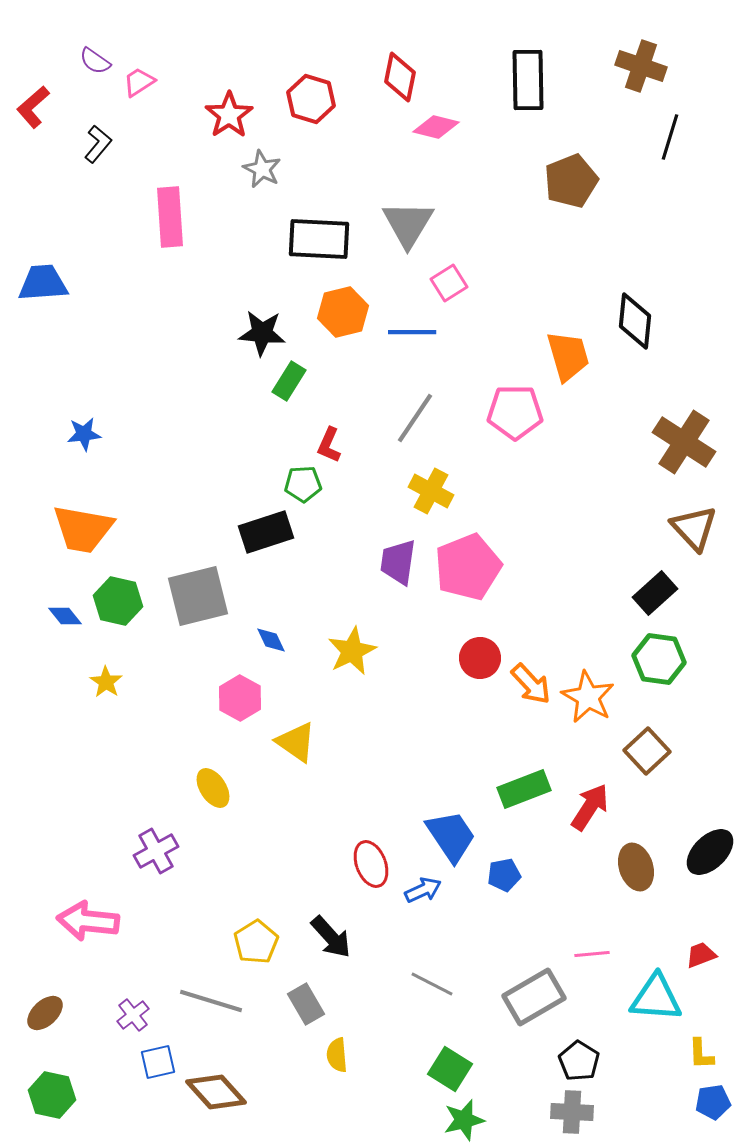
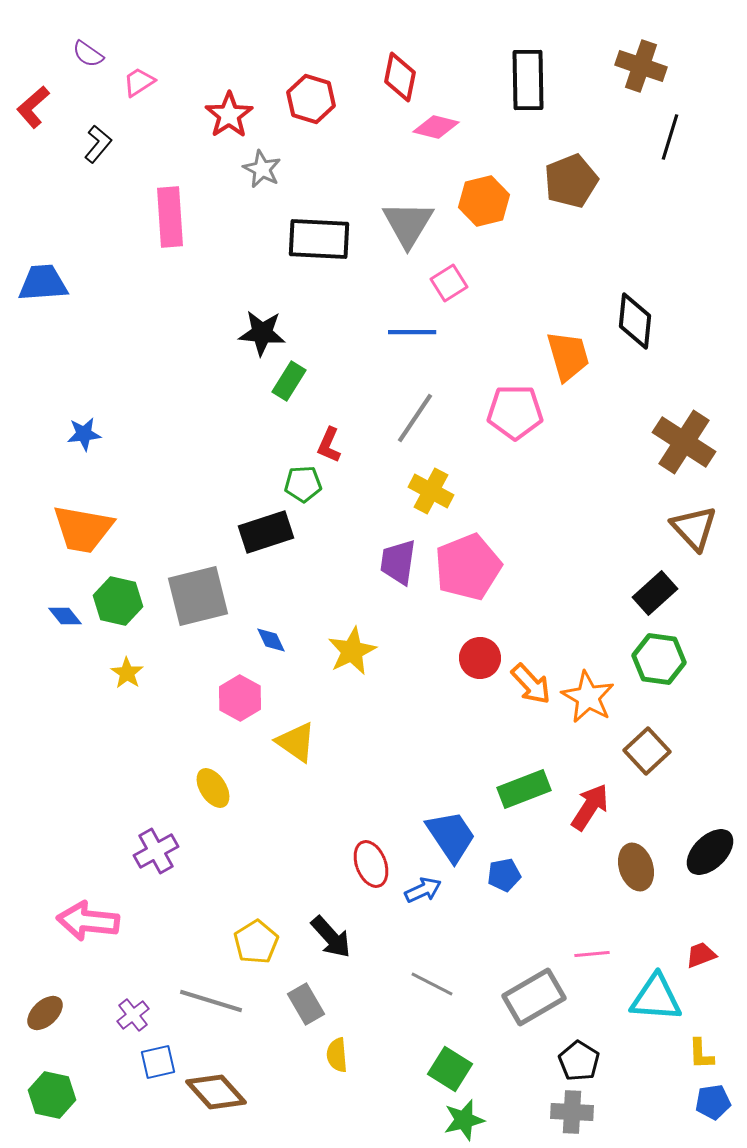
purple semicircle at (95, 61): moved 7 px left, 7 px up
orange hexagon at (343, 312): moved 141 px right, 111 px up
yellow star at (106, 682): moved 21 px right, 9 px up
